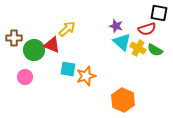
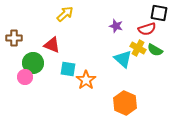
yellow arrow: moved 2 px left, 15 px up
cyan triangle: moved 1 px right, 17 px down
green circle: moved 1 px left, 13 px down
orange star: moved 4 px down; rotated 18 degrees counterclockwise
orange hexagon: moved 2 px right, 3 px down
